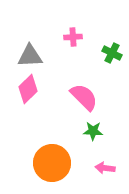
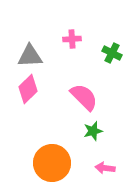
pink cross: moved 1 px left, 2 px down
green star: rotated 18 degrees counterclockwise
